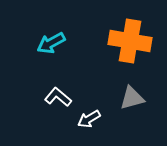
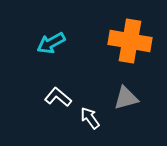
gray triangle: moved 6 px left
white arrow: moved 1 px right, 1 px up; rotated 85 degrees clockwise
